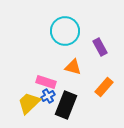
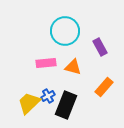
pink rectangle: moved 19 px up; rotated 24 degrees counterclockwise
